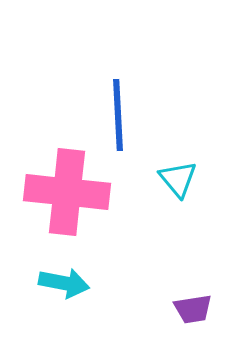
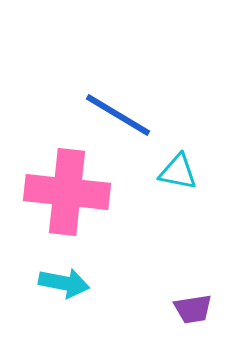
blue line: rotated 56 degrees counterclockwise
cyan triangle: moved 7 px up; rotated 39 degrees counterclockwise
